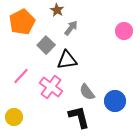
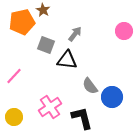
brown star: moved 14 px left
orange pentagon: rotated 15 degrees clockwise
gray arrow: moved 4 px right, 6 px down
gray square: rotated 24 degrees counterclockwise
black triangle: rotated 15 degrees clockwise
pink line: moved 7 px left
pink cross: moved 1 px left, 20 px down; rotated 20 degrees clockwise
gray semicircle: moved 3 px right, 6 px up
blue circle: moved 3 px left, 4 px up
black L-shape: moved 3 px right, 1 px down
